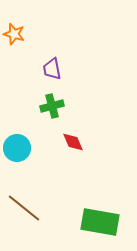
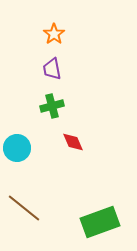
orange star: moved 40 px right; rotated 20 degrees clockwise
green rectangle: rotated 30 degrees counterclockwise
